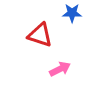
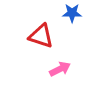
red triangle: moved 1 px right, 1 px down
